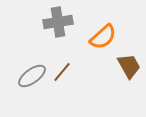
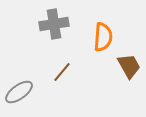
gray cross: moved 4 px left, 2 px down
orange semicircle: rotated 44 degrees counterclockwise
gray ellipse: moved 13 px left, 16 px down
